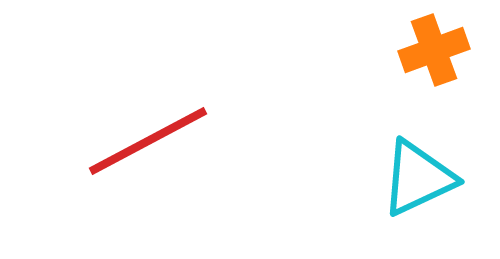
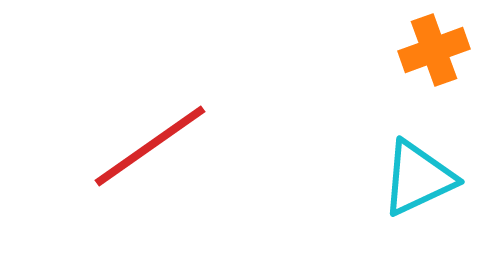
red line: moved 2 px right, 5 px down; rotated 7 degrees counterclockwise
